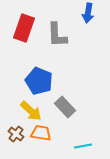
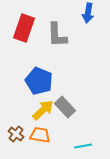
yellow arrow: moved 12 px right, 1 px up; rotated 85 degrees counterclockwise
orange trapezoid: moved 1 px left, 2 px down
